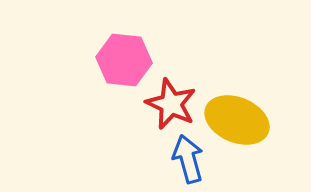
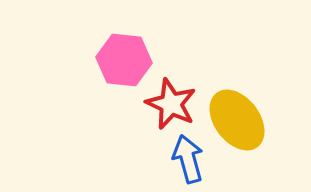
yellow ellipse: rotated 30 degrees clockwise
